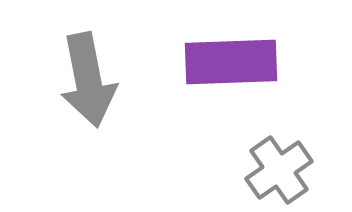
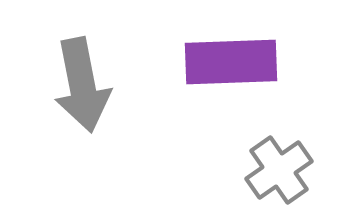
gray arrow: moved 6 px left, 5 px down
